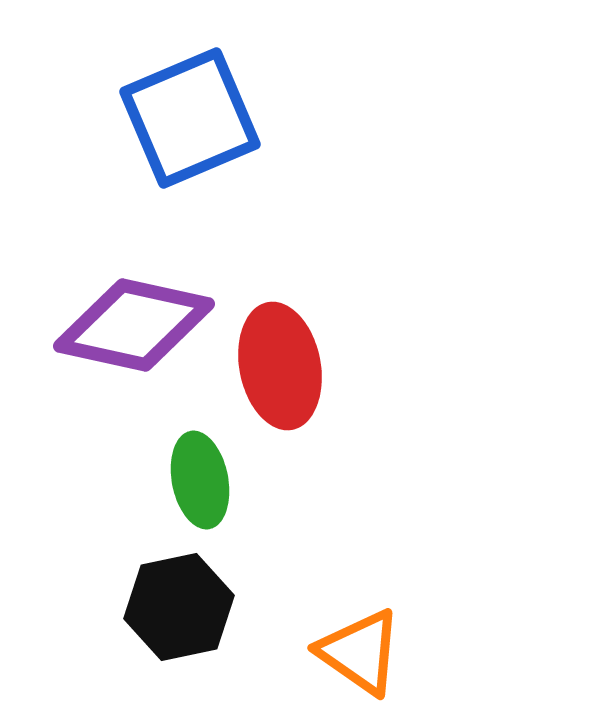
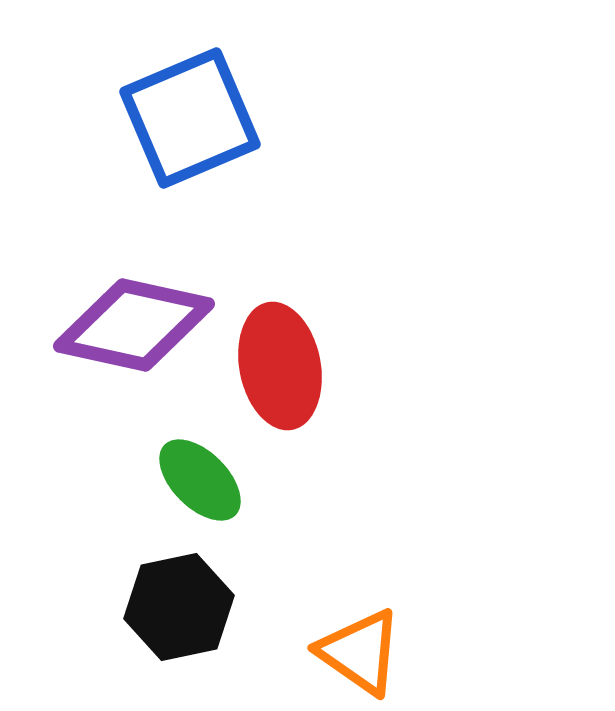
green ellipse: rotated 34 degrees counterclockwise
